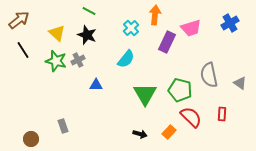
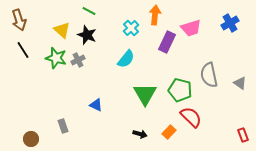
brown arrow: rotated 110 degrees clockwise
yellow triangle: moved 5 px right, 3 px up
green star: moved 3 px up
blue triangle: moved 20 px down; rotated 24 degrees clockwise
red rectangle: moved 21 px right, 21 px down; rotated 24 degrees counterclockwise
